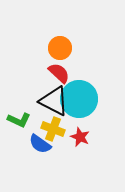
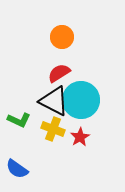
orange circle: moved 2 px right, 11 px up
red semicircle: rotated 75 degrees counterclockwise
cyan circle: moved 2 px right, 1 px down
red star: rotated 18 degrees clockwise
blue semicircle: moved 23 px left, 25 px down
